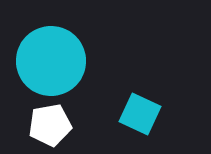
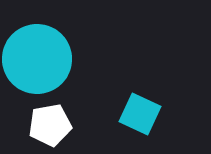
cyan circle: moved 14 px left, 2 px up
